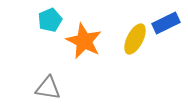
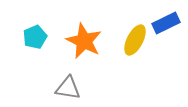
cyan pentagon: moved 15 px left, 17 px down
yellow ellipse: moved 1 px down
gray triangle: moved 20 px right
